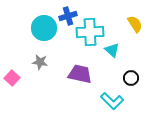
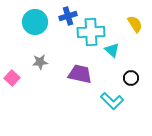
cyan circle: moved 9 px left, 6 px up
cyan cross: moved 1 px right
gray star: rotated 14 degrees counterclockwise
